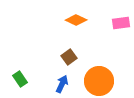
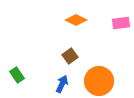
brown square: moved 1 px right, 1 px up
green rectangle: moved 3 px left, 4 px up
